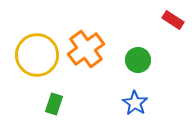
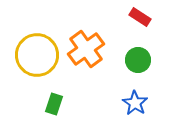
red rectangle: moved 33 px left, 3 px up
